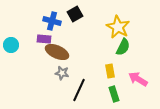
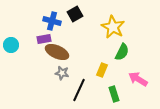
yellow star: moved 5 px left
purple rectangle: rotated 16 degrees counterclockwise
green semicircle: moved 1 px left, 5 px down
yellow rectangle: moved 8 px left, 1 px up; rotated 32 degrees clockwise
